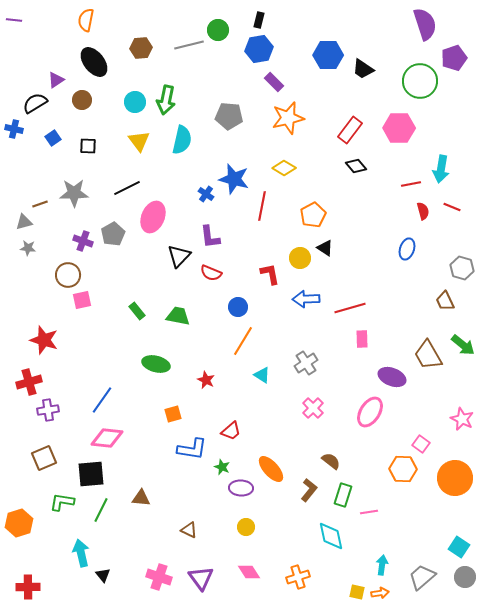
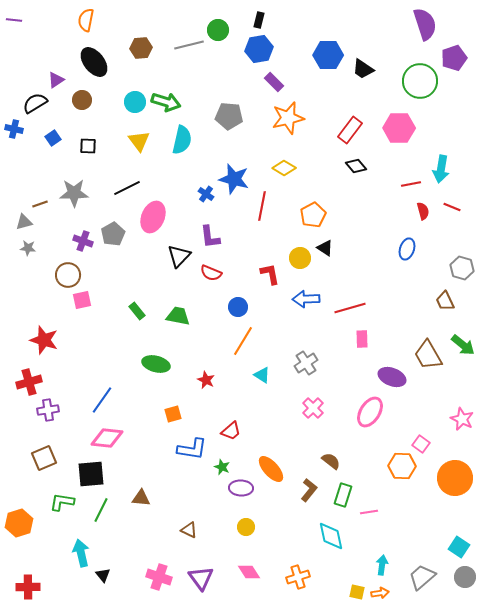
green arrow at (166, 100): moved 2 px down; rotated 84 degrees counterclockwise
orange hexagon at (403, 469): moved 1 px left, 3 px up
